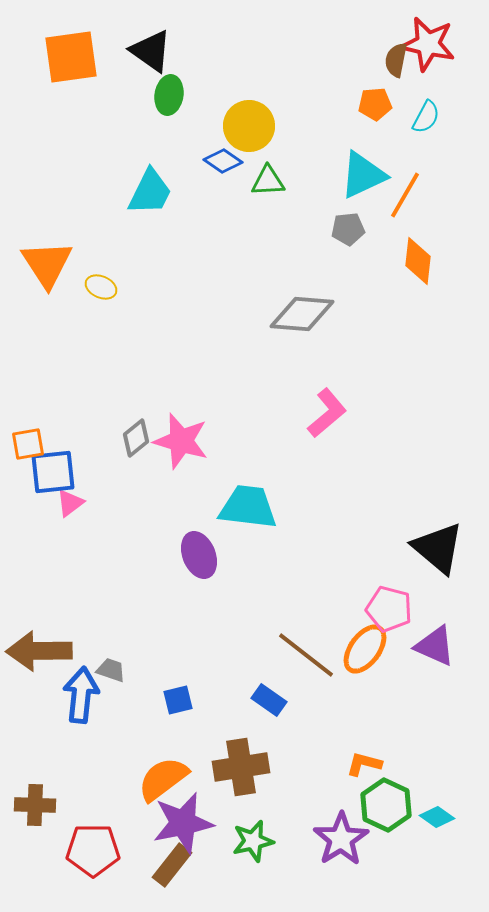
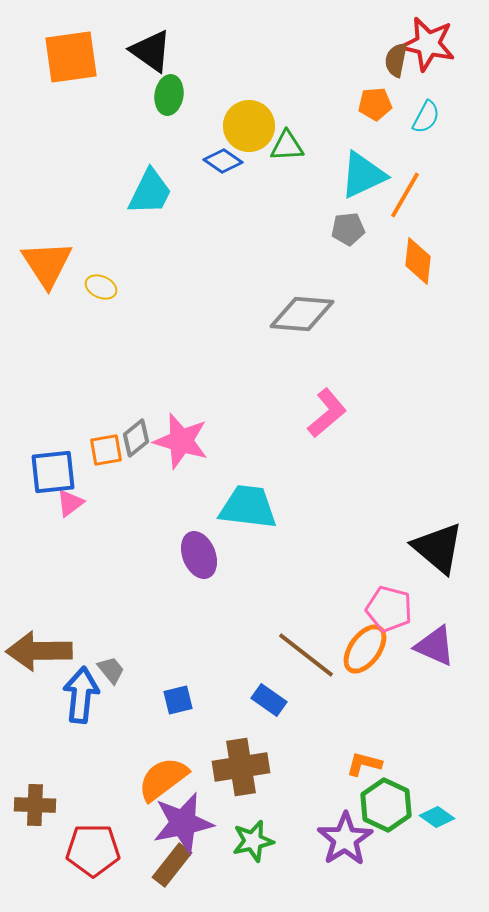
green triangle at (268, 181): moved 19 px right, 35 px up
orange square at (28, 444): moved 78 px right, 6 px down
gray trapezoid at (111, 670): rotated 32 degrees clockwise
purple star at (341, 839): moved 4 px right
